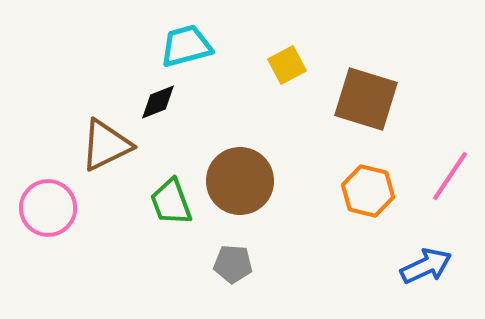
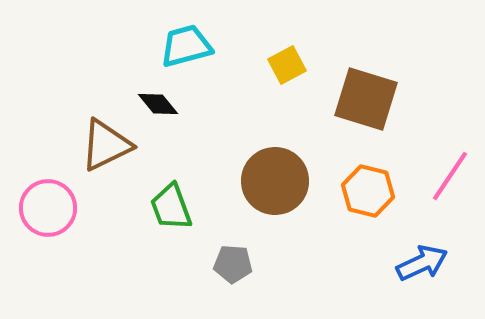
black diamond: moved 2 px down; rotated 72 degrees clockwise
brown circle: moved 35 px right
green trapezoid: moved 5 px down
blue arrow: moved 4 px left, 3 px up
